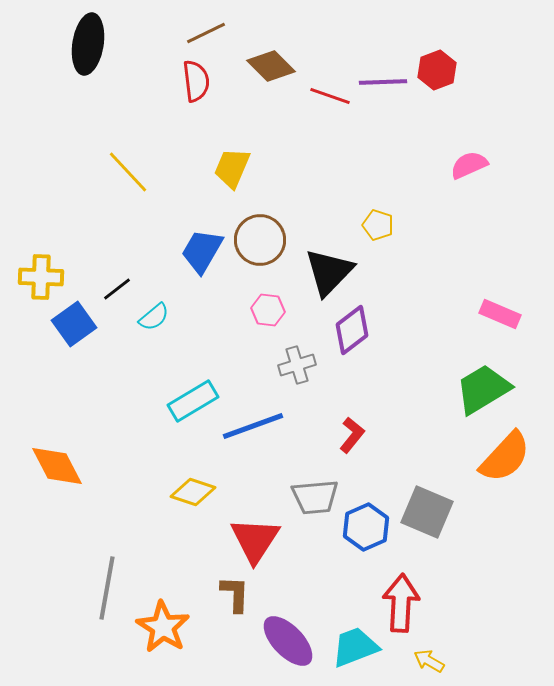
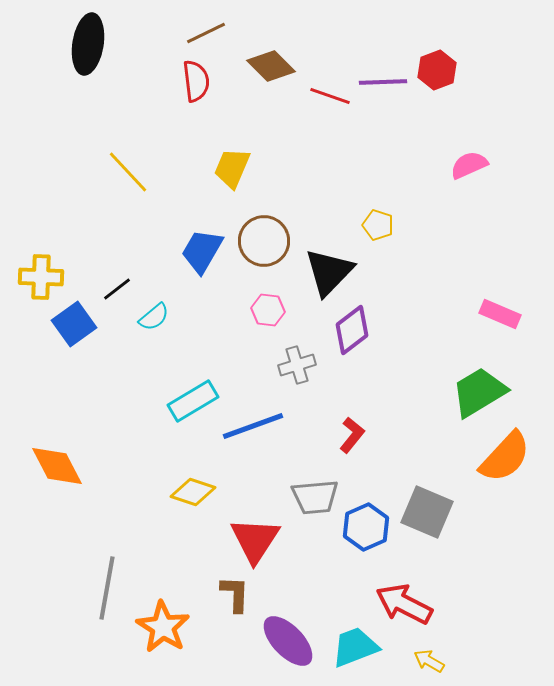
brown circle: moved 4 px right, 1 px down
green trapezoid: moved 4 px left, 3 px down
red arrow: moved 3 px right, 1 px down; rotated 66 degrees counterclockwise
